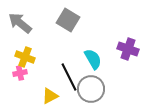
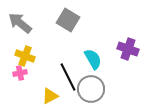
yellow cross: moved 1 px up
black line: moved 1 px left
